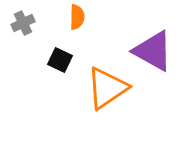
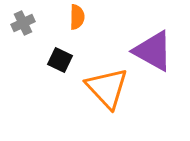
orange triangle: rotated 39 degrees counterclockwise
